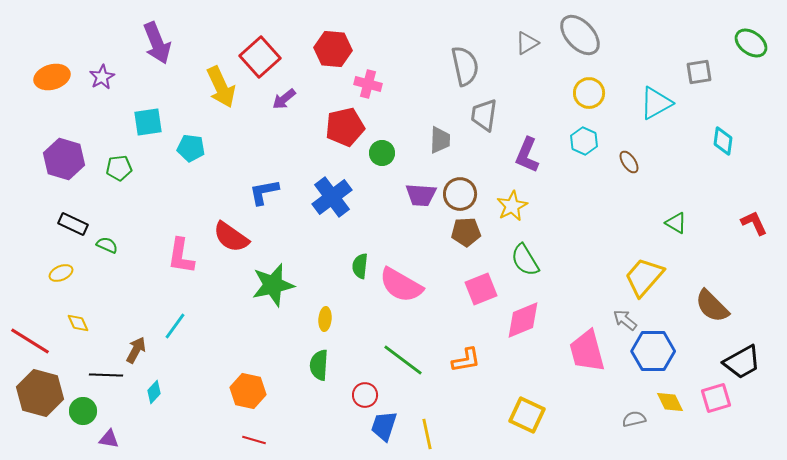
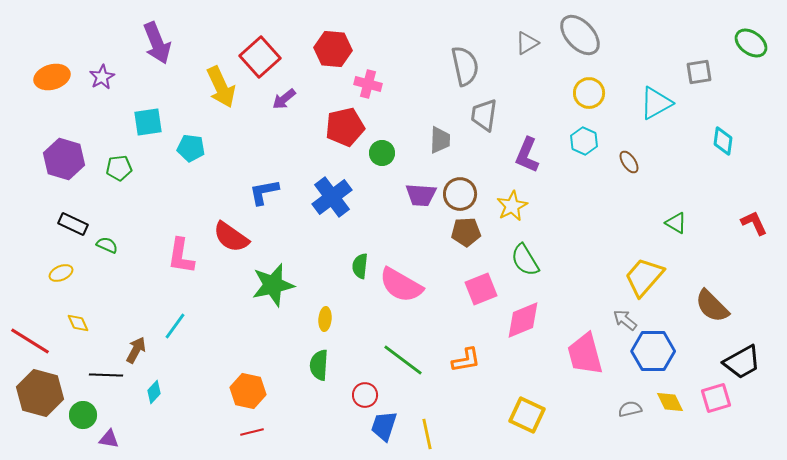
pink trapezoid at (587, 351): moved 2 px left, 3 px down
green circle at (83, 411): moved 4 px down
gray semicircle at (634, 419): moved 4 px left, 10 px up
red line at (254, 440): moved 2 px left, 8 px up; rotated 30 degrees counterclockwise
